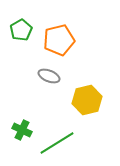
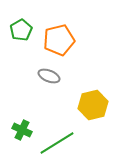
yellow hexagon: moved 6 px right, 5 px down
